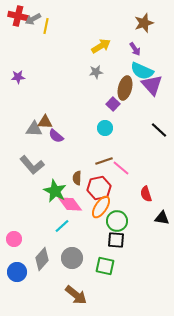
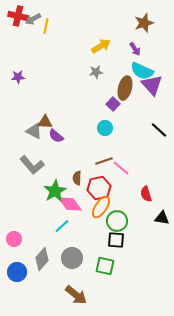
gray triangle: moved 2 px down; rotated 24 degrees clockwise
green star: rotated 15 degrees clockwise
